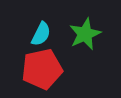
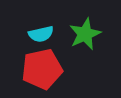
cyan semicircle: rotated 50 degrees clockwise
